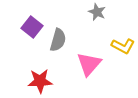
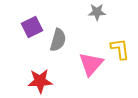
gray star: rotated 24 degrees counterclockwise
purple square: rotated 25 degrees clockwise
yellow L-shape: moved 3 px left, 3 px down; rotated 125 degrees counterclockwise
pink triangle: moved 2 px right
